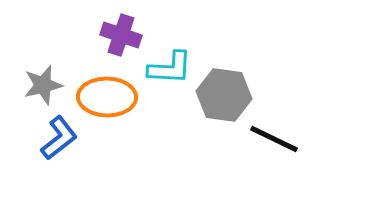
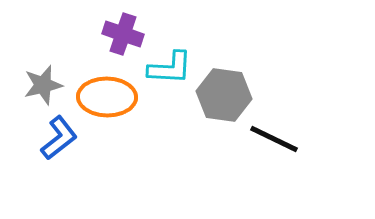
purple cross: moved 2 px right, 1 px up
